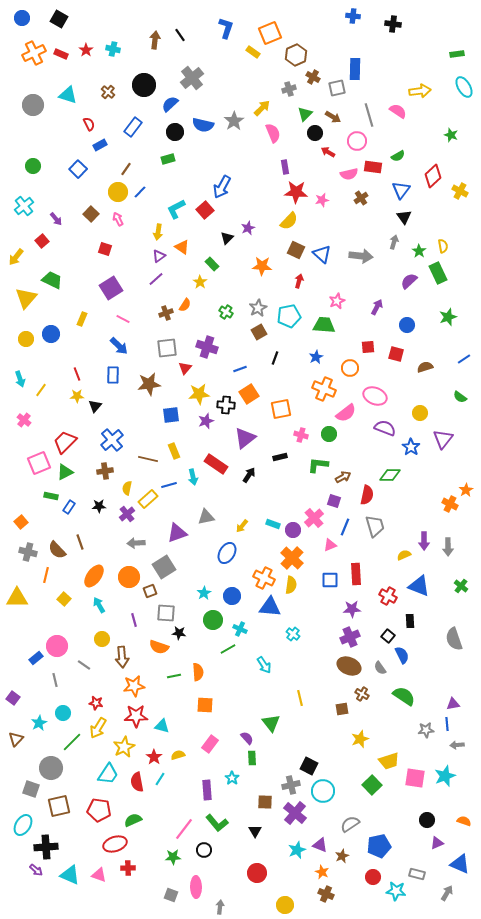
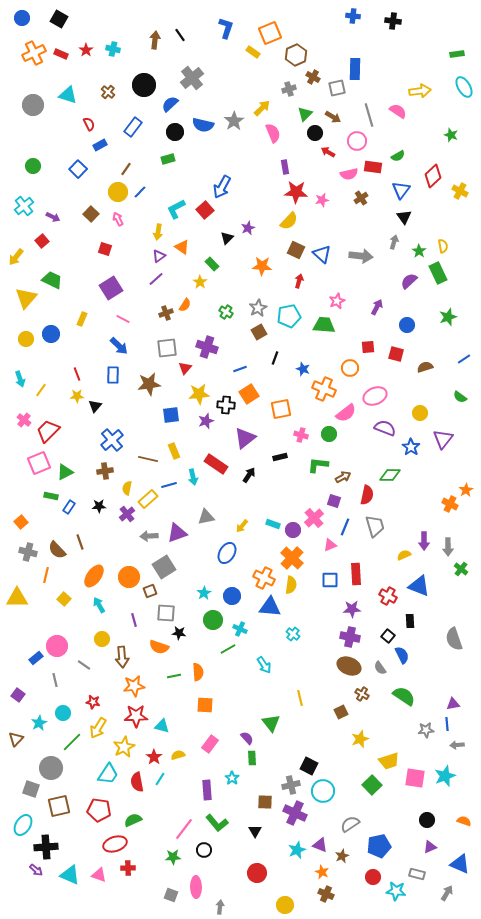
black cross at (393, 24): moved 3 px up
purple arrow at (56, 219): moved 3 px left, 2 px up; rotated 24 degrees counterclockwise
blue star at (316, 357): moved 13 px left, 12 px down; rotated 24 degrees counterclockwise
pink ellipse at (375, 396): rotated 45 degrees counterclockwise
red trapezoid at (65, 442): moved 17 px left, 11 px up
gray arrow at (136, 543): moved 13 px right, 7 px up
green cross at (461, 586): moved 17 px up
purple cross at (350, 637): rotated 36 degrees clockwise
purple square at (13, 698): moved 5 px right, 3 px up
red star at (96, 703): moved 3 px left, 1 px up
brown square at (342, 709): moved 1 px left, 3 px down; rotated 16 degrees counterclockwise
purple cross at (295, 813): rotated 15 degrees counterclockwise
purple triangle at (437, 843): moved 7 px left, 4 px down
